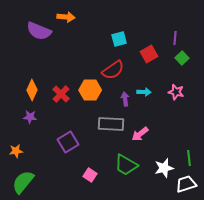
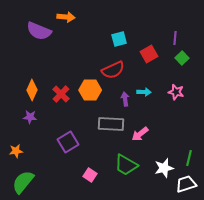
red semicircle: rotated 10 degrees clockwise
green line: rotated 21 degrees clockwise
